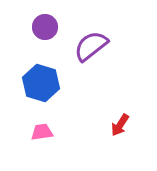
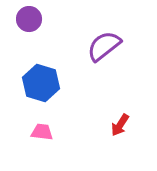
purple circle: moved 16 px left, 8 px up
purple semicircle: moved 13 px right
pink trapezoid: rotated 15 degrees clockwise
